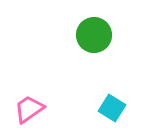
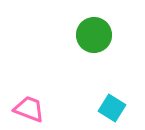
pink trapezoid: rotated 56 degrees clockwise
